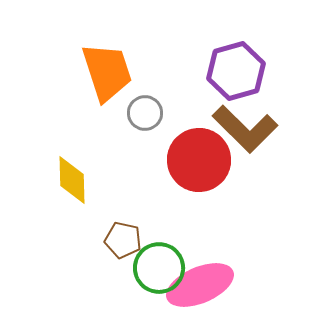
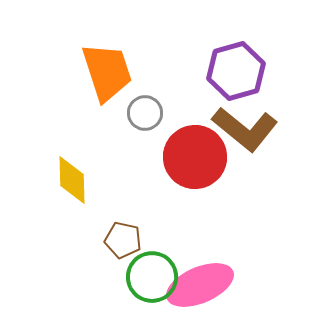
brown L-shape: rotated 6 degrees counterclockwise
red circle: moved 4 px left, 3 px up
green circle: moved 7 px left, 9 px down
